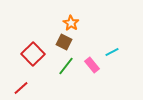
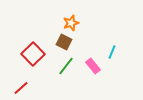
orange star: rotated 21 degrees clockwise
cyan line: rotated 40 degrees counterclockwise
pink rectangle: moved 1 px right, 1 px down
